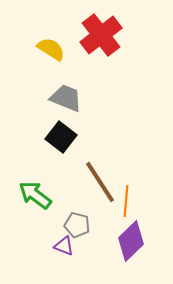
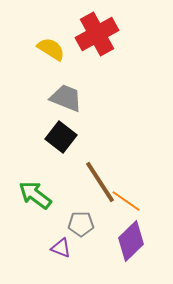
red cross: moved 4 px left, 1 px up; rotated 9 degrees clockwise
orange line: rotated 60 degrees counterclockwise
gray pentagon: moved 4 px right, 1 px up; rotated 15 degrees counterclockwise
purple triangle: moved 3 px left, 2 px down
